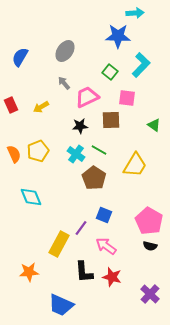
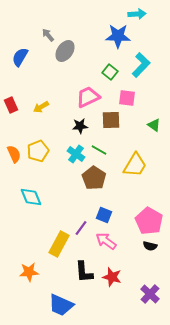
cyan arrow: moved 2 px right, 1 px down
gray arrow: moved 16 px left, 48 px up
pink trapezoid: moved 1 px right
pink arrow: moved 5 px up
